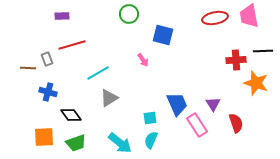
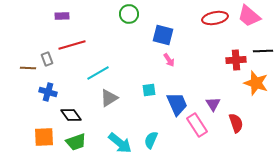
pink trapezoid: rotated 40 degrees counterclockwise
pink arrow: moved 26 px right
cyan square: moved 1 px left, 28 px up
green trapezoid: moved 1 px up
